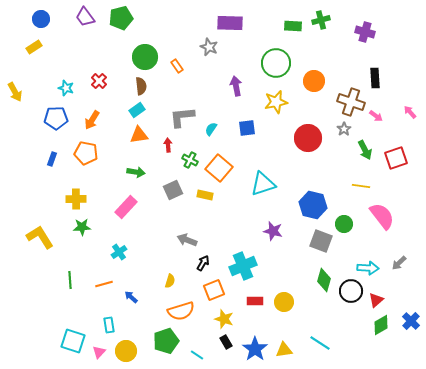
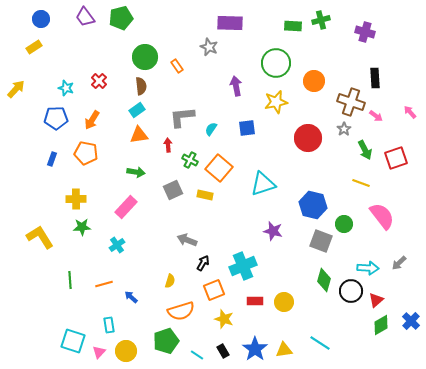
yellow arrow at (15, 92): moved 1 px right, 3 px up; rotated 108 degrees counterclockwise
yellow line at (361, 186): moved 3 px up; rotated 12 degrees clockwise
cyan cross at (119, 252): moved 2 px left, 7 px up
black rectangle at (226, 342): moved 3 px left, 9 px down
